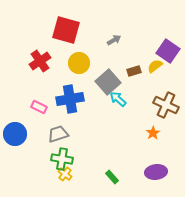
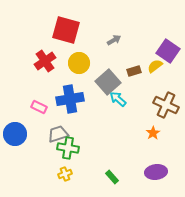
red cross: moved 5 px right
green cross: moved 6 px right, 11 px up
yellow cross: rotated 32 degrees clockwise
